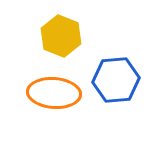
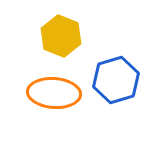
blue hexagon: rotated 12 degrees counterclockwise
